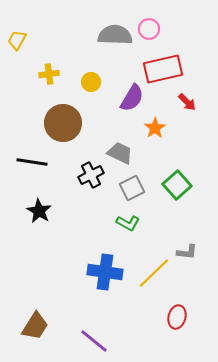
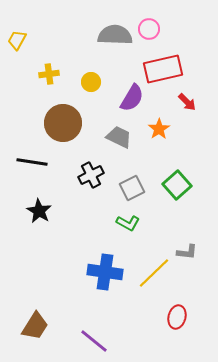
orange star: moved 4 px right, 1 px down
gray trapezoid: moved 1 px left, 16 px up
